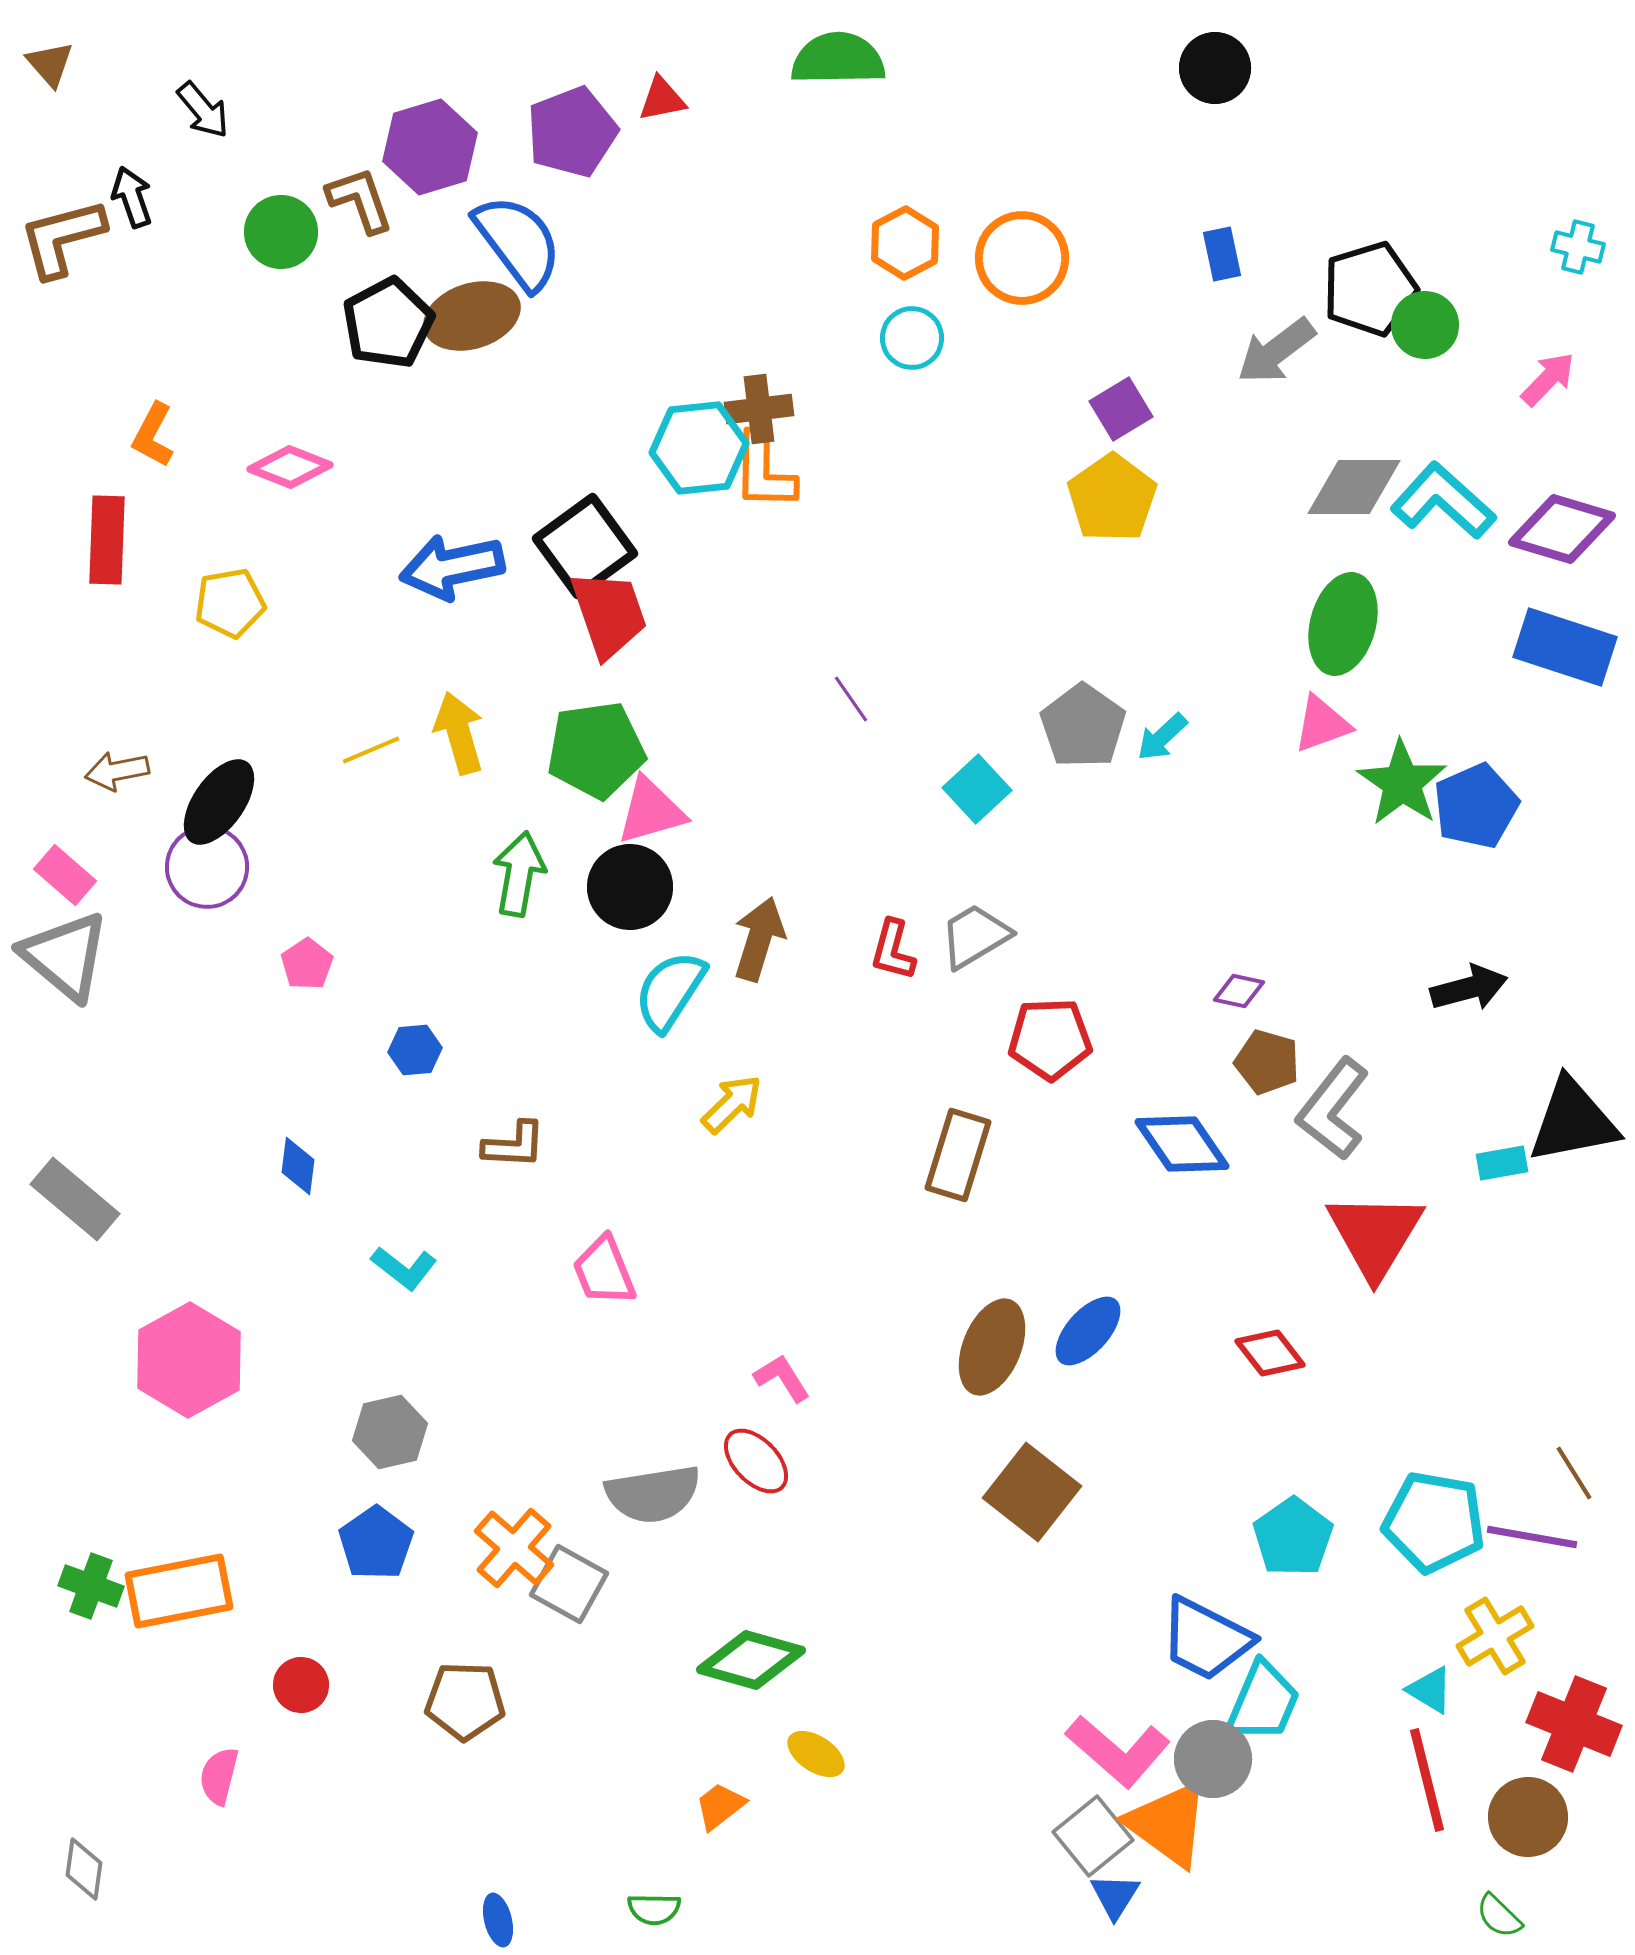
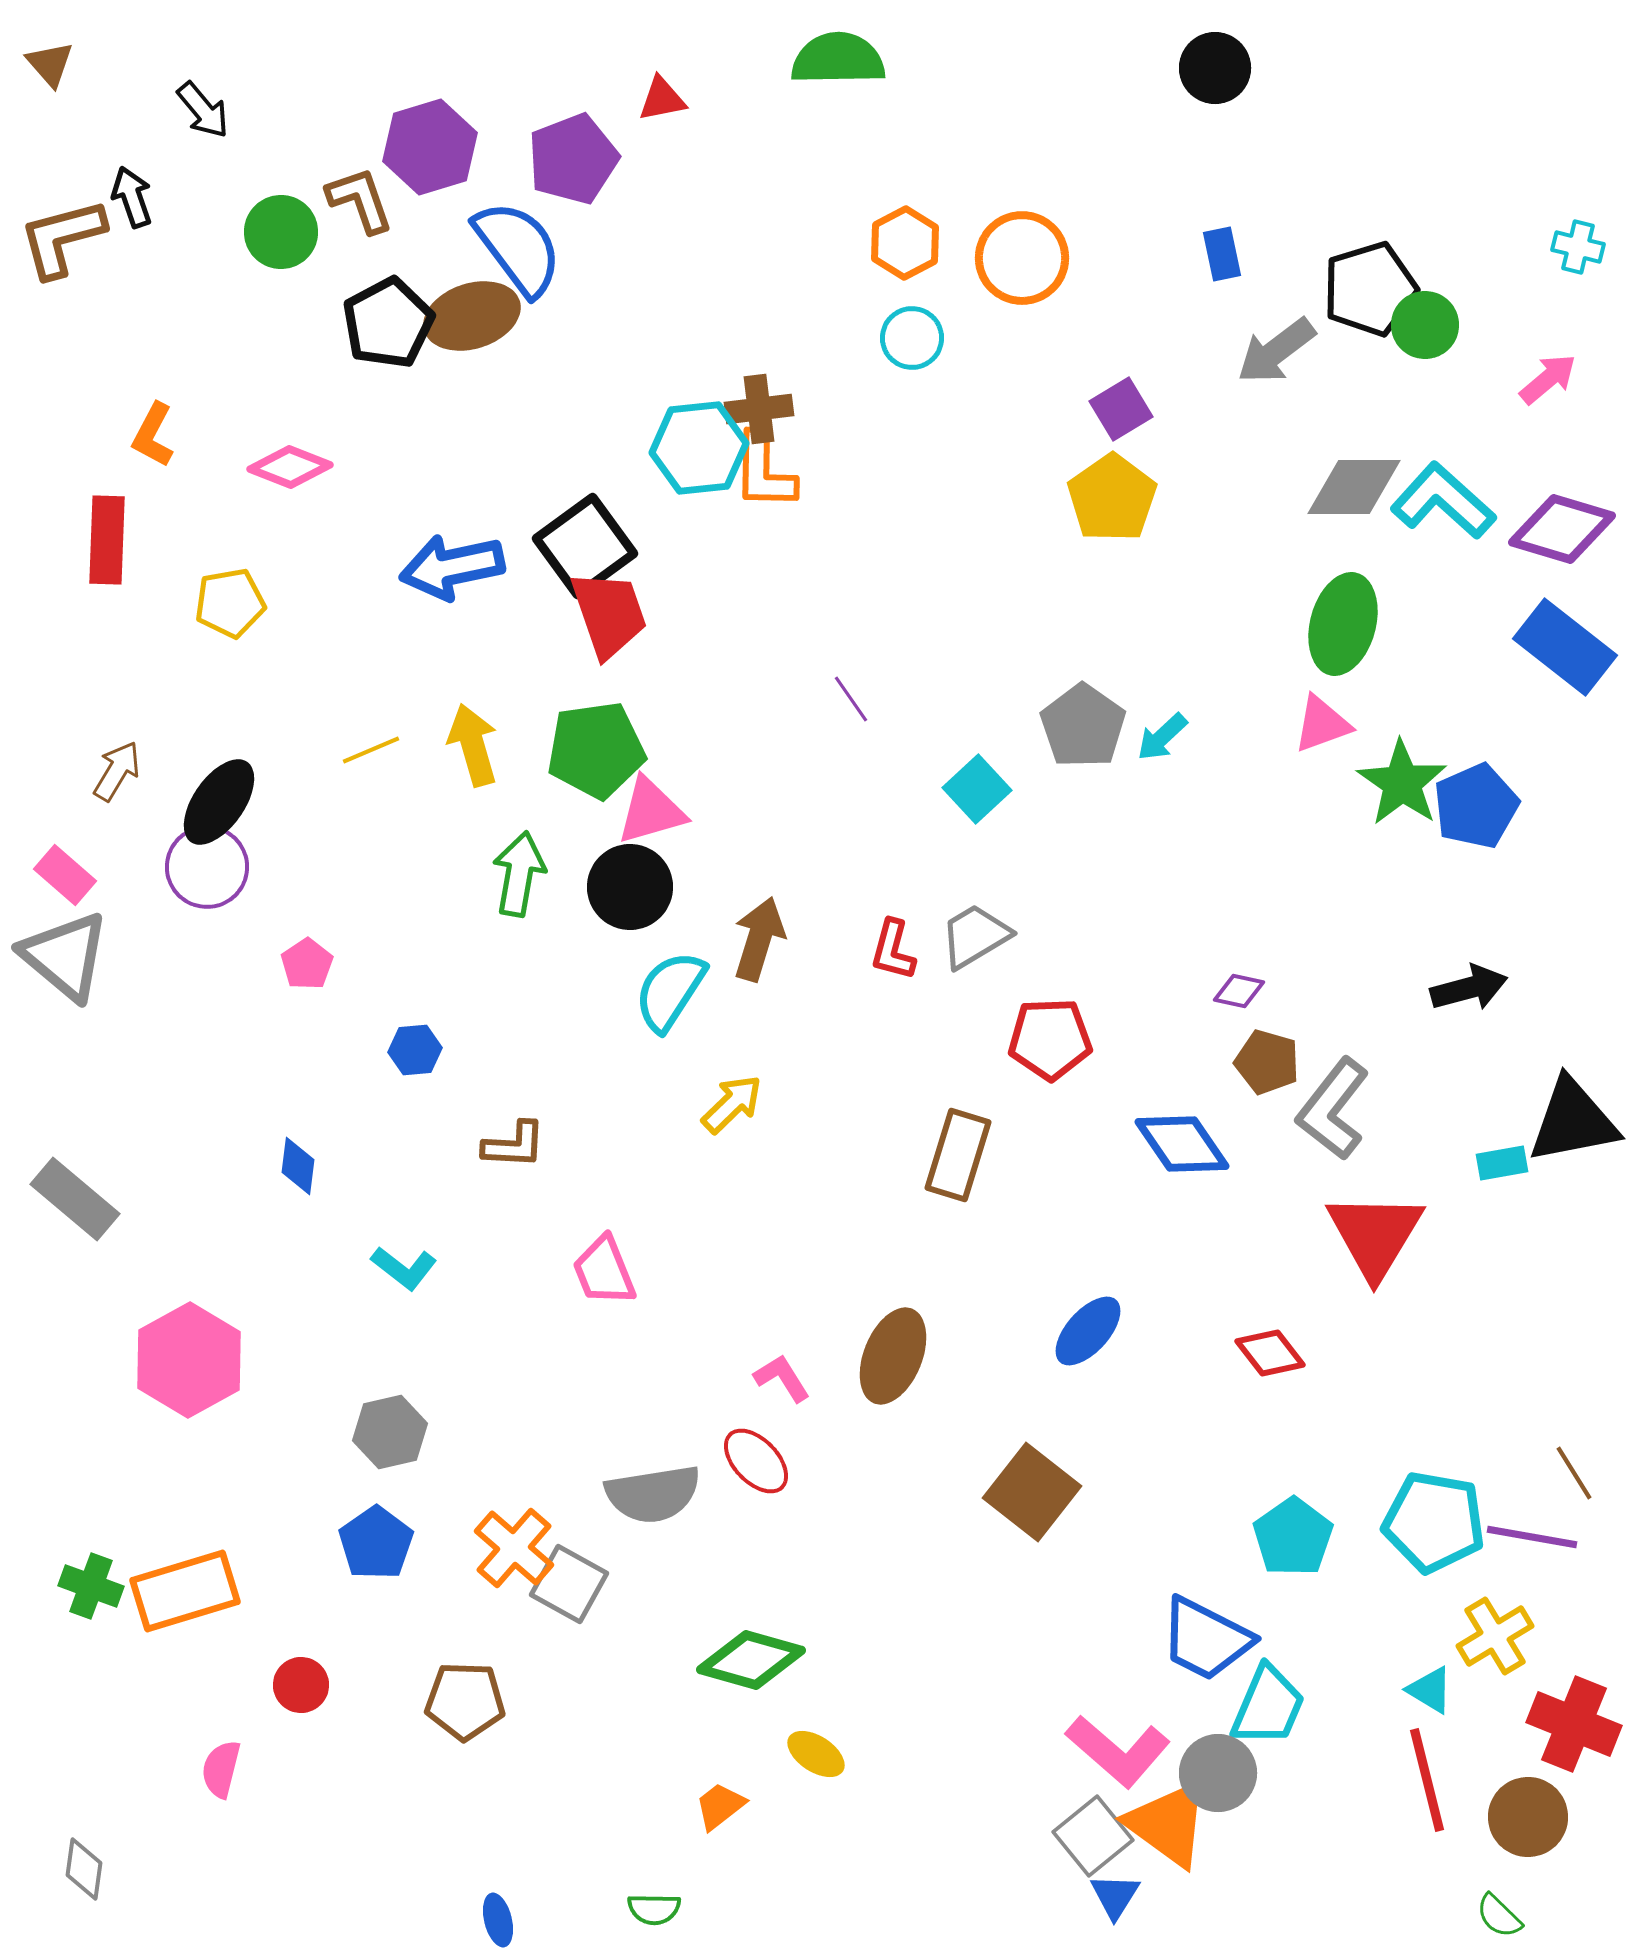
purple pentagon at (572, 132): moved 1 px right, 27 px down
blue semicircle at (518, 242): moved 6 px down
pink arrow at (1548, 379): rotated 6 degrees clockwise
blue rectangle at (1565, 647): rotated 20 degrees clockwise
yellow arrow at (459, 733): moved 14 px right, 12 px down
brown arrow at (117, 771): rotated 132 degrees clockwise
brown ellipse at (992, 1347): moved 99 px left, 9 px down
orange rectangle at (179, 1591): moved 6 px right; rotated 6 degrees counterclockwise
cyan trapezoid at (1263, 1702): moved 5 px right, 4 px down
gray circle at (1213, 1759): moved 5 px right, 14 px down
pink semicircle at (219, 1776): moved 2 px right, 7 px up
